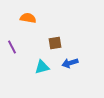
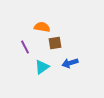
orange semicircle: moved 14 px right, 9 px down
purple line: moved 13 px right
cyan triangle: rotated 21 degrees counterclockwise
